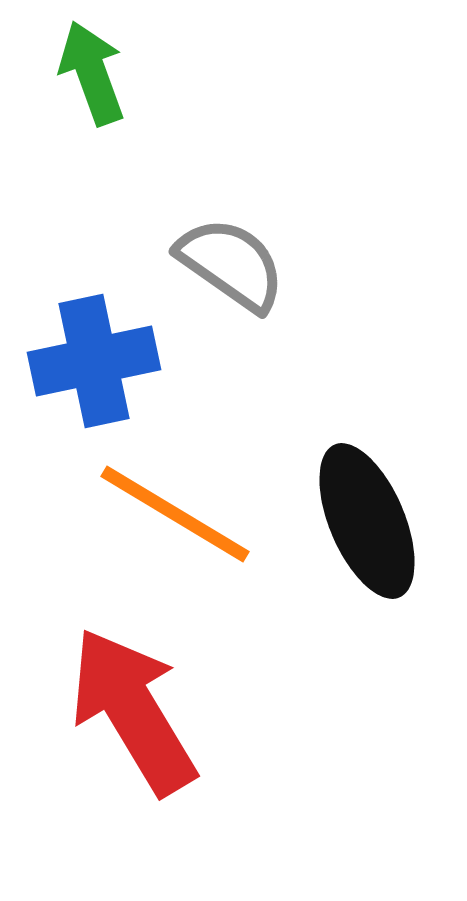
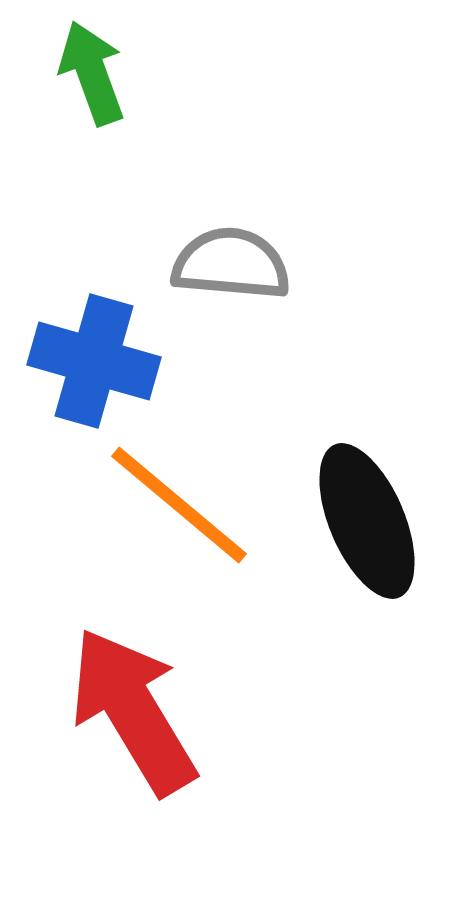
gray semicircle: rotated 30 degrees counterclockwise
blue cross: rotated 28 degrees clockwise
orange line: moved 4 px right, 9 px up; rotated 9 degrees clockwise
